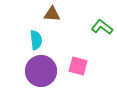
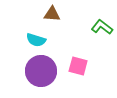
cyan semicircle: rotated 114 degrees clockwise
